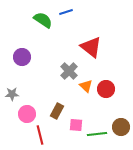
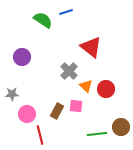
pink square: moved 19 px up
